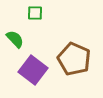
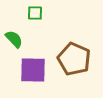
green semicircle: moved 1 px left
purple square: rotated 36 degrees counterclockwise
